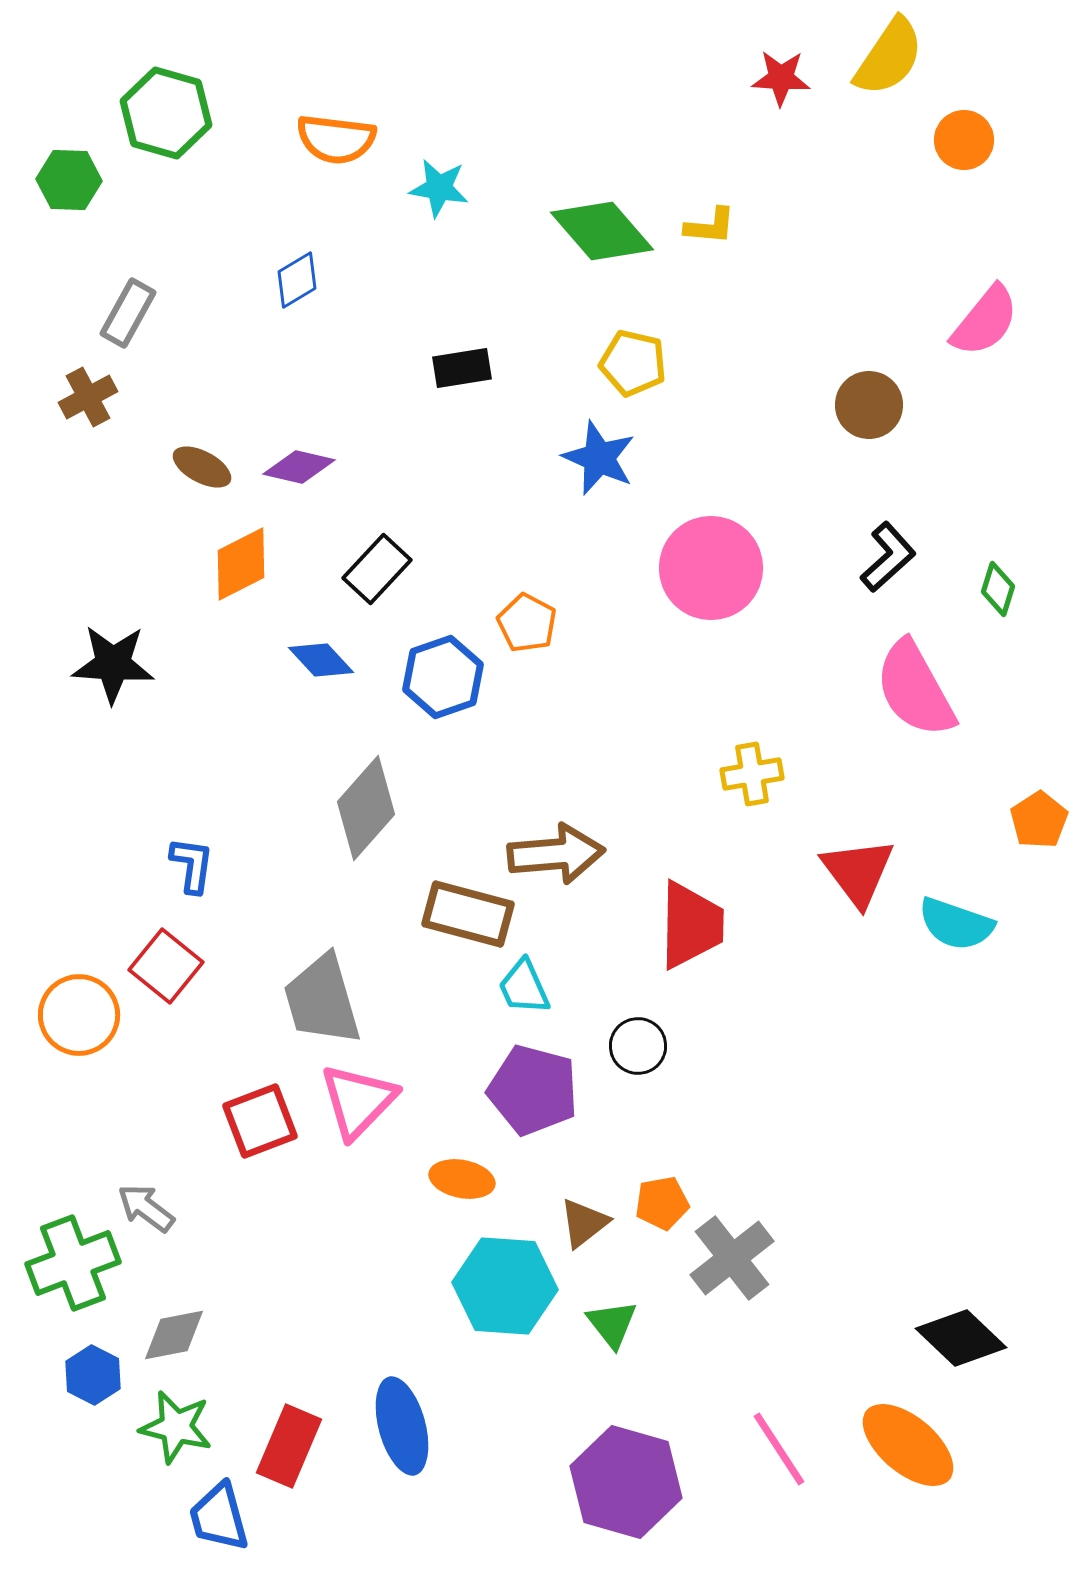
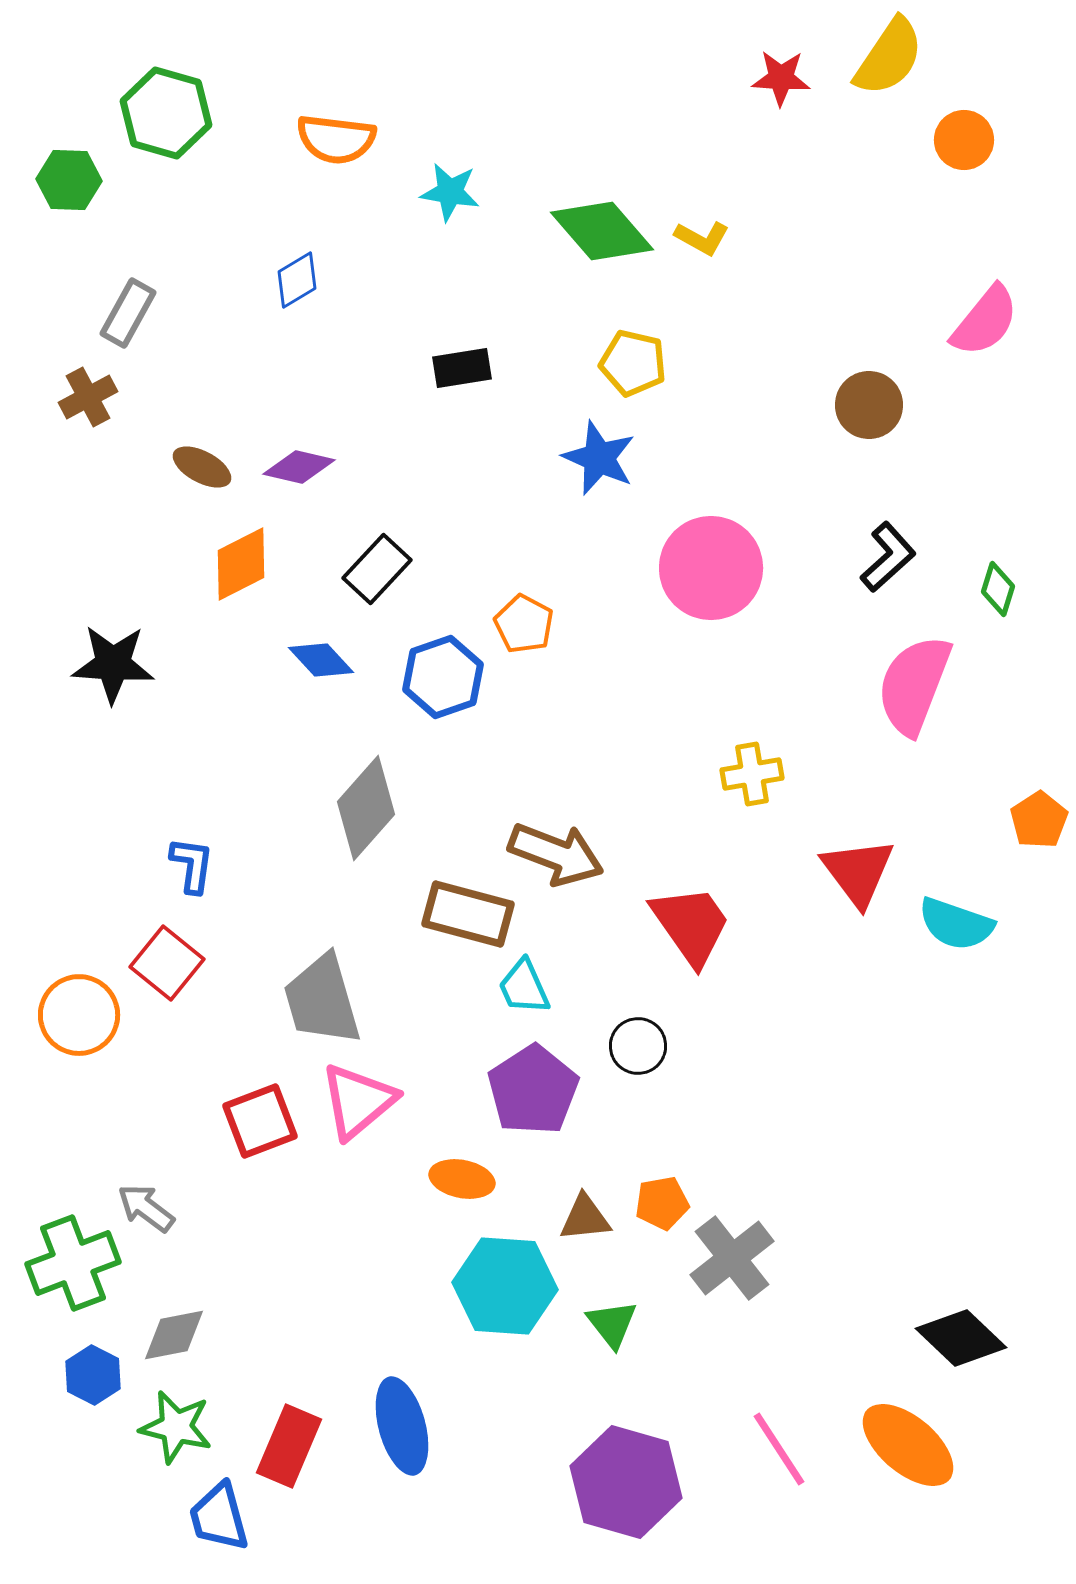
cyan star at (439, 188): moved 11 px right, 4 px down
yellow L-shape at (710, 226): moved 8 px left, 12 px down; rotated 24 degrees clockwise
orange pentagon at (527, 623): moved 3 px left, 1 px down
pink semicircle at (915, 689): moved 1 px left, 4 px up; rotated 50 degrees clockwise
brown arrow at (556, 854): rotated 26 degrees clockwise
red trapezoid at (691, 925): rotated 36 degrees counterclockwise
red square at (166, 966): moved 1 px right, 3 px up
purple pentagon at (533, 1090): rotated 24 degrees clockwise
pink triangle at (358, 1101): rotated 6 degrees clockwise
brown triangle at (584, 1223): moved 1 px right, 5 px up; rotated 32 degrees clockwise
